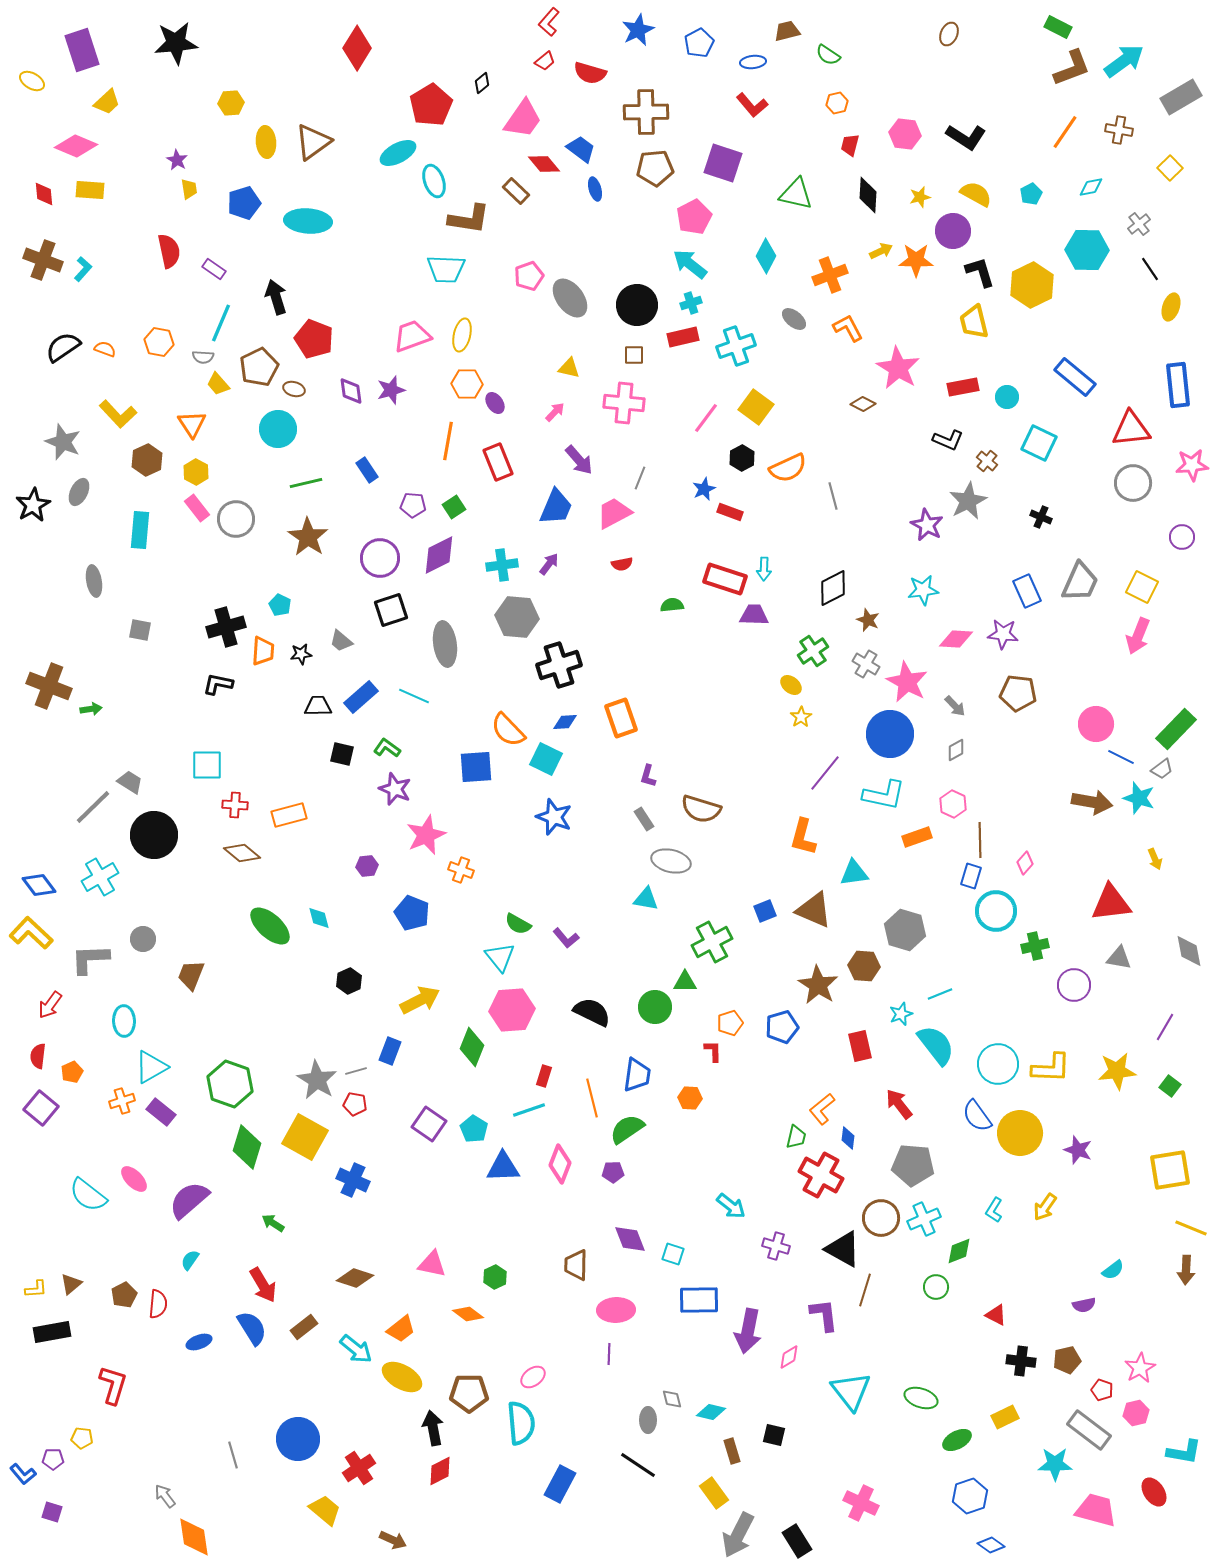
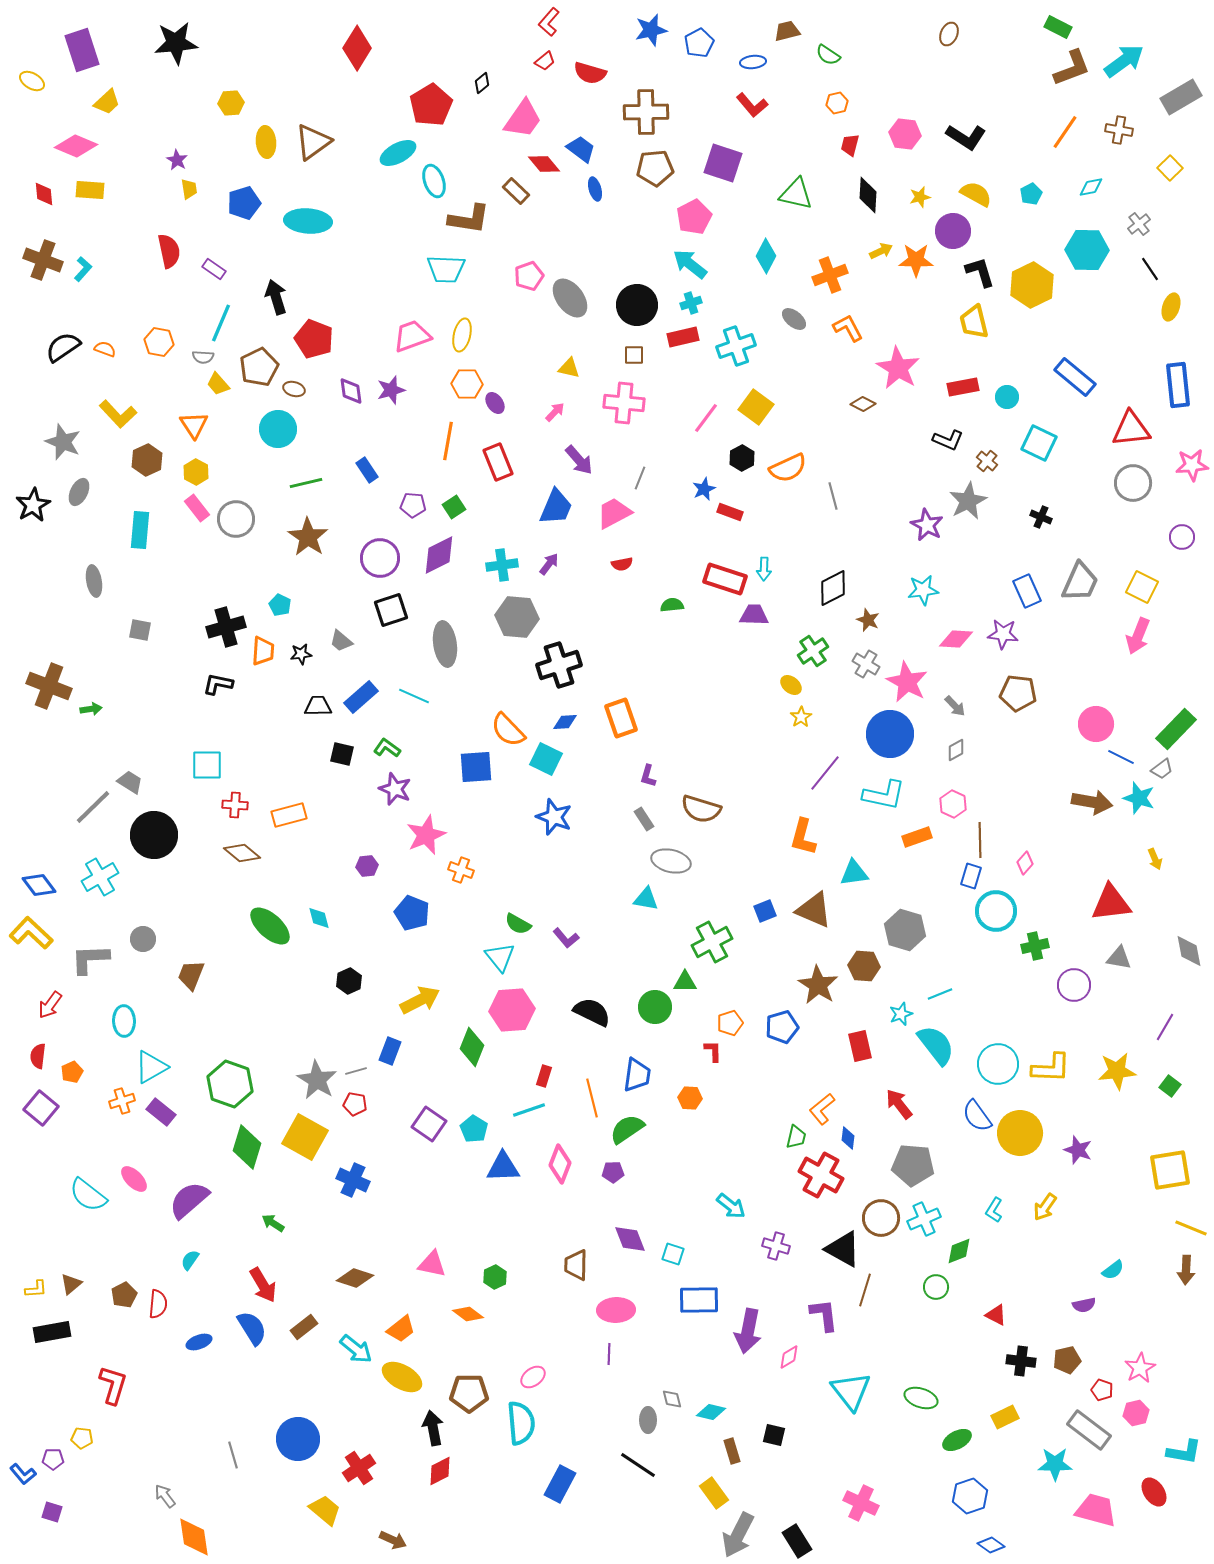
blue star at (638, 30): moved 13 px right; rotated 12 degrees clockwise
orange triangle at (192, 424): moved 2 px right, 1 px down
